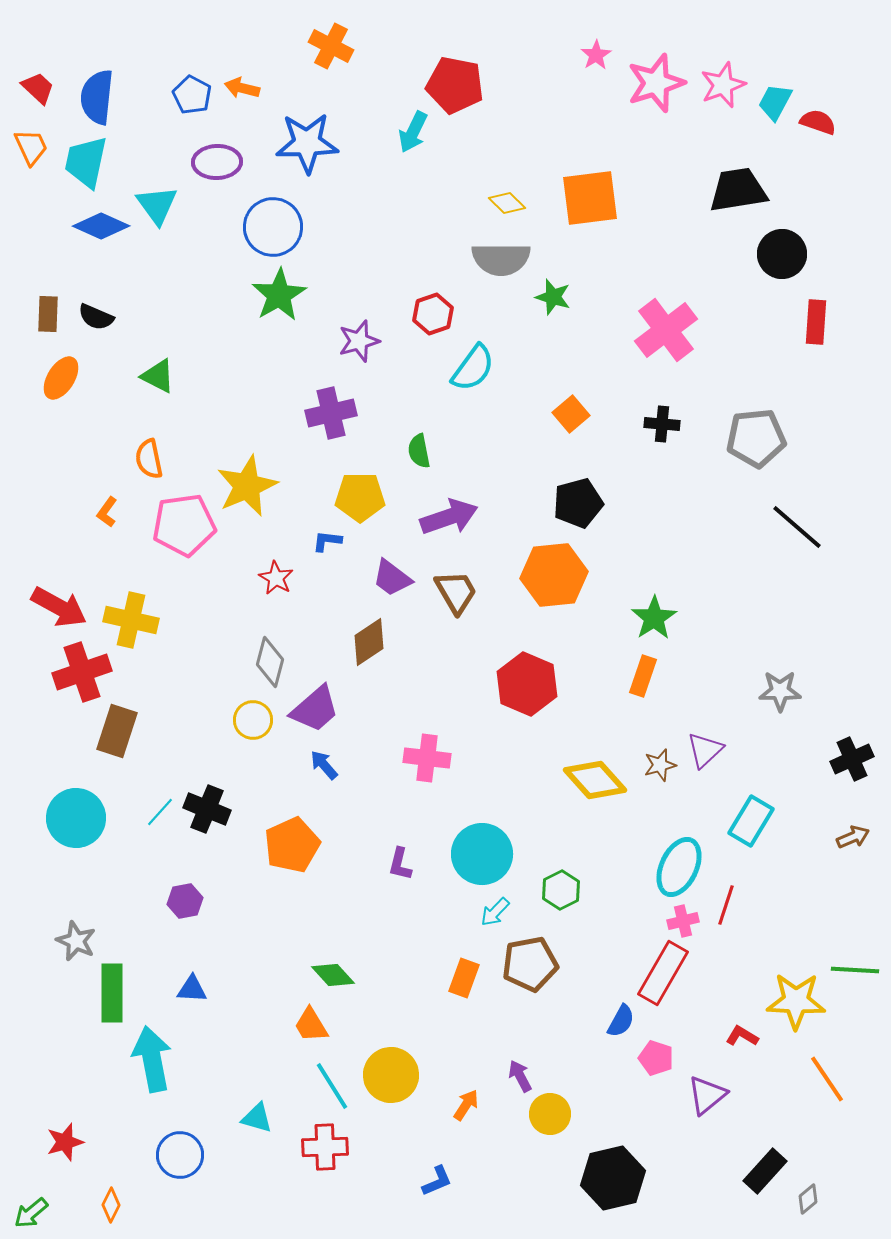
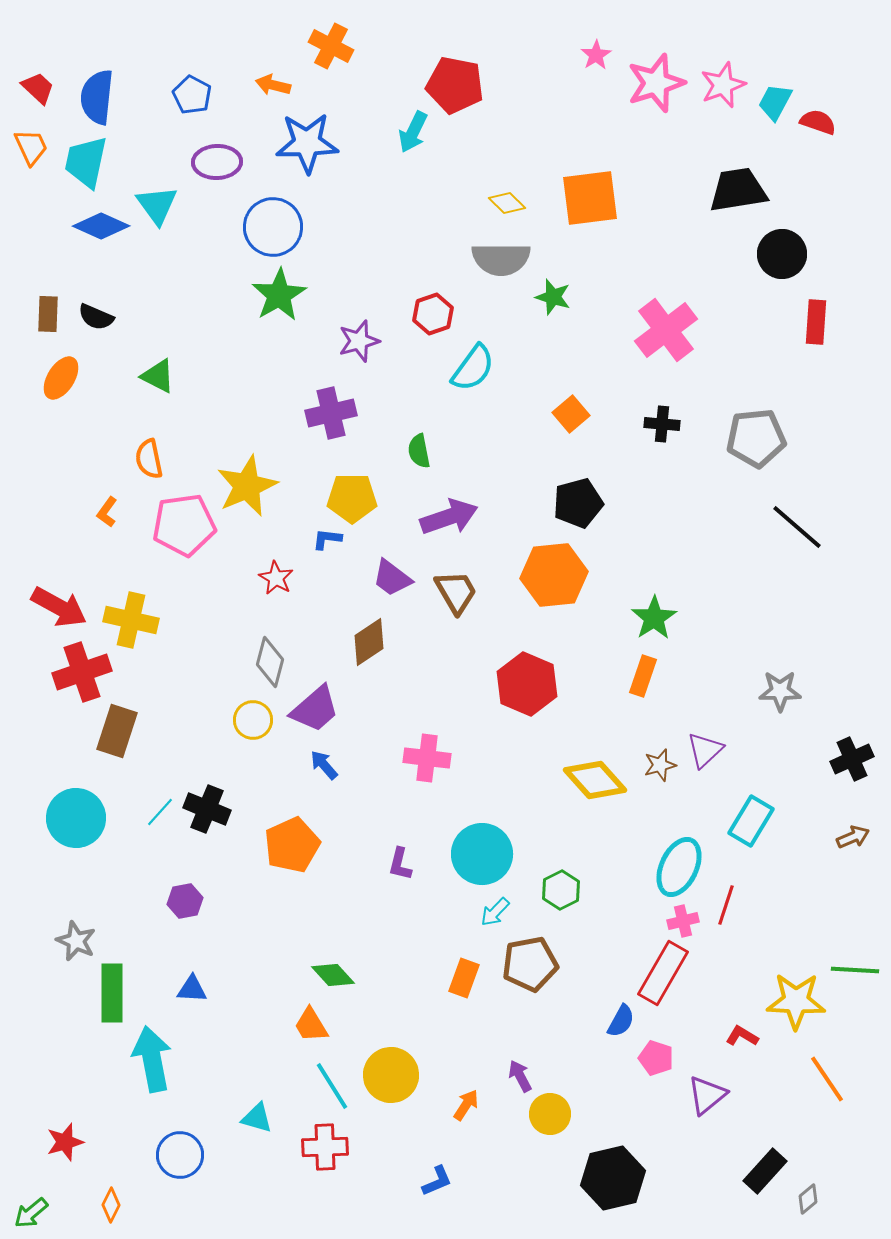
orange arrow at (242, 88): moved 31 px right, 3 px up
yellow pentagon at (360, 497): moved 8 px left, 1 px down
blue L-shape at (327, 541): moved 2 px up
